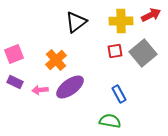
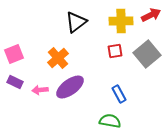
gray square: moved 4 px right, 1 px down
orange cross: moved 2 px right, 2 px up
